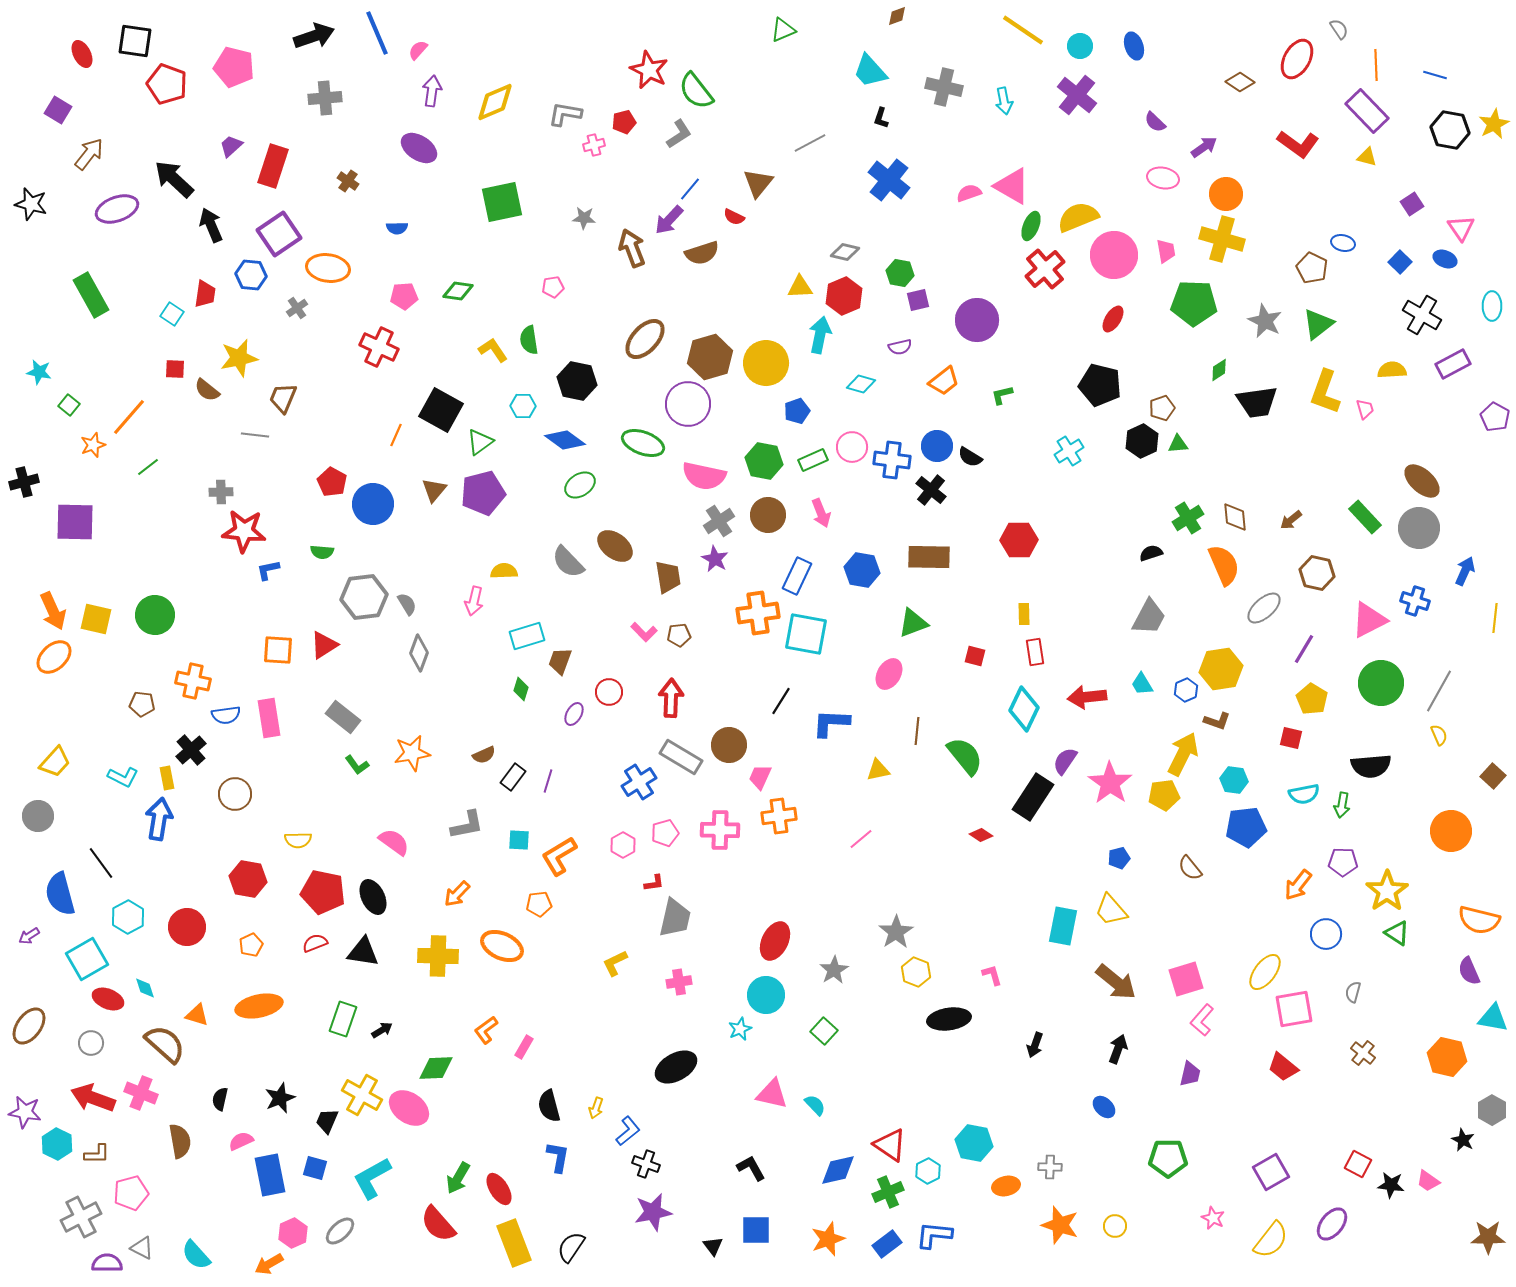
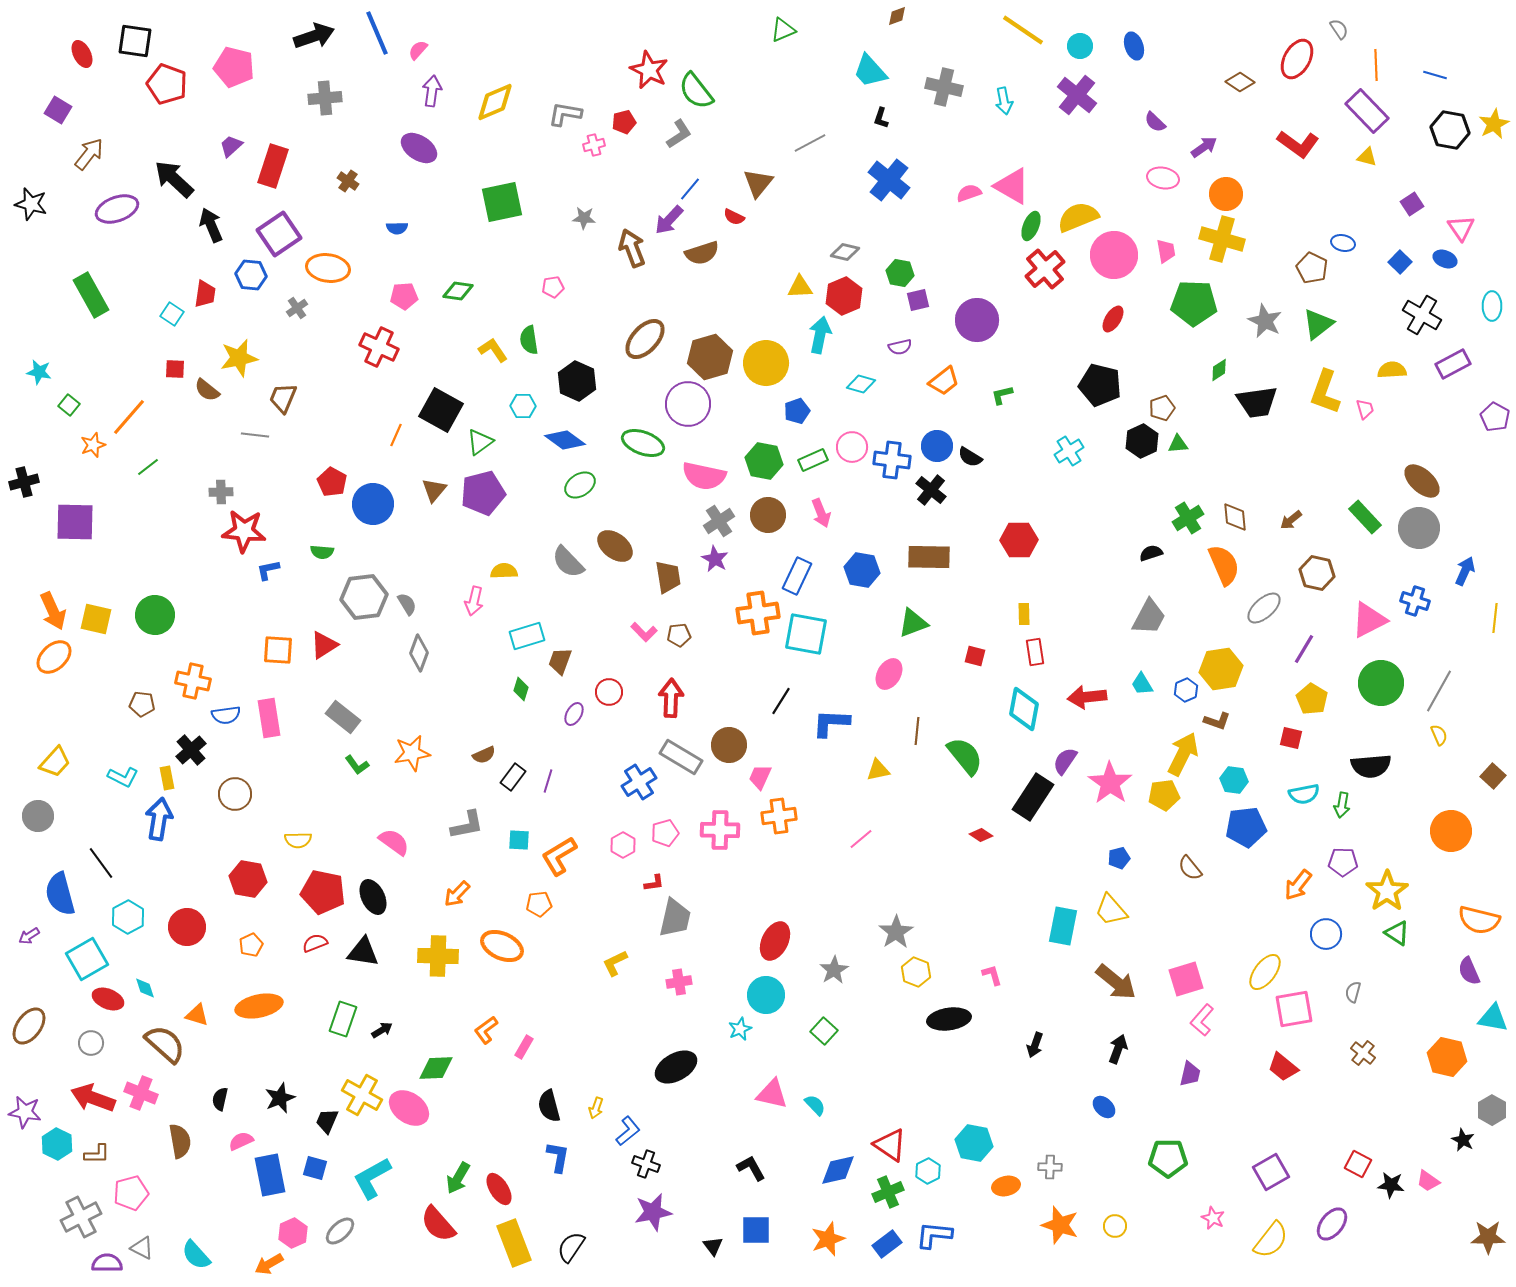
black hexagon at (577, 381): rotated 12 degrees clockwise
cyan diamond at (1024, 709): rotated 15 degrees counterclockwise
